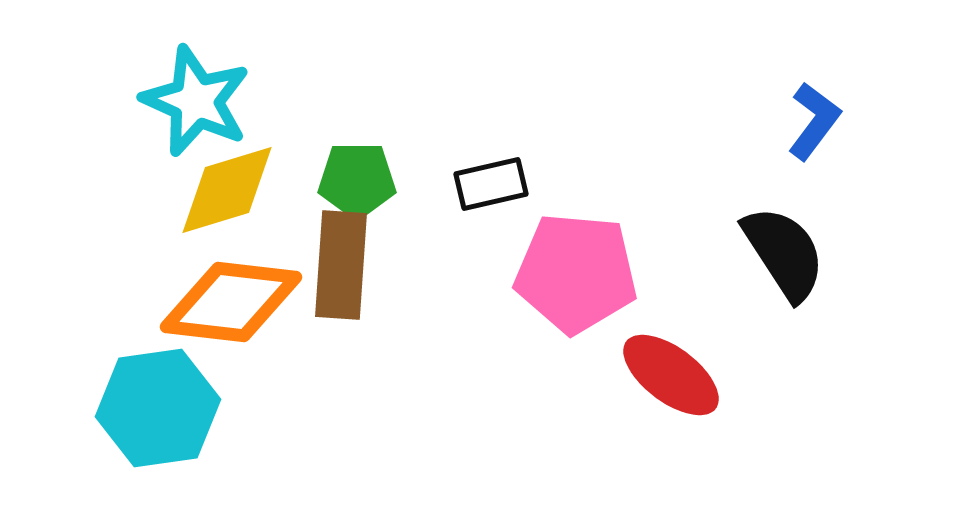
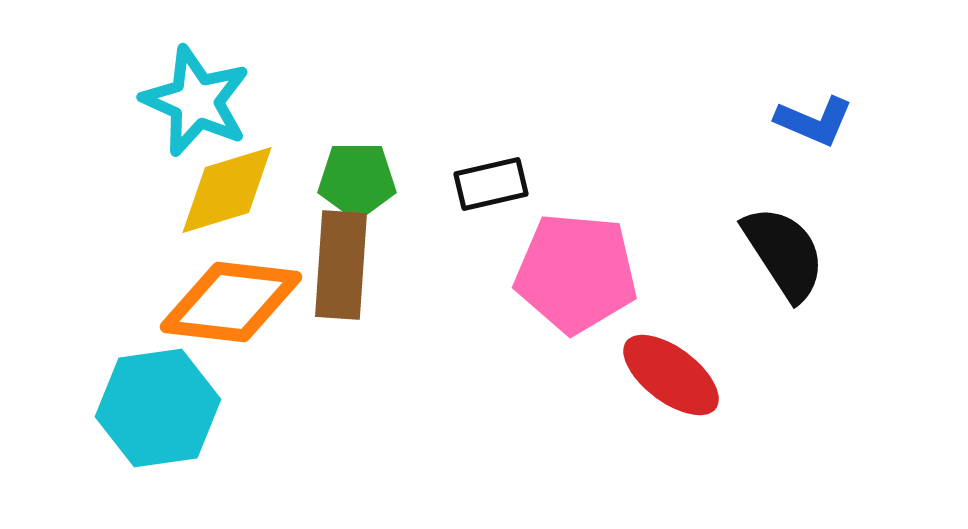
blue L-shape: rotated 76 degrees clockwise
